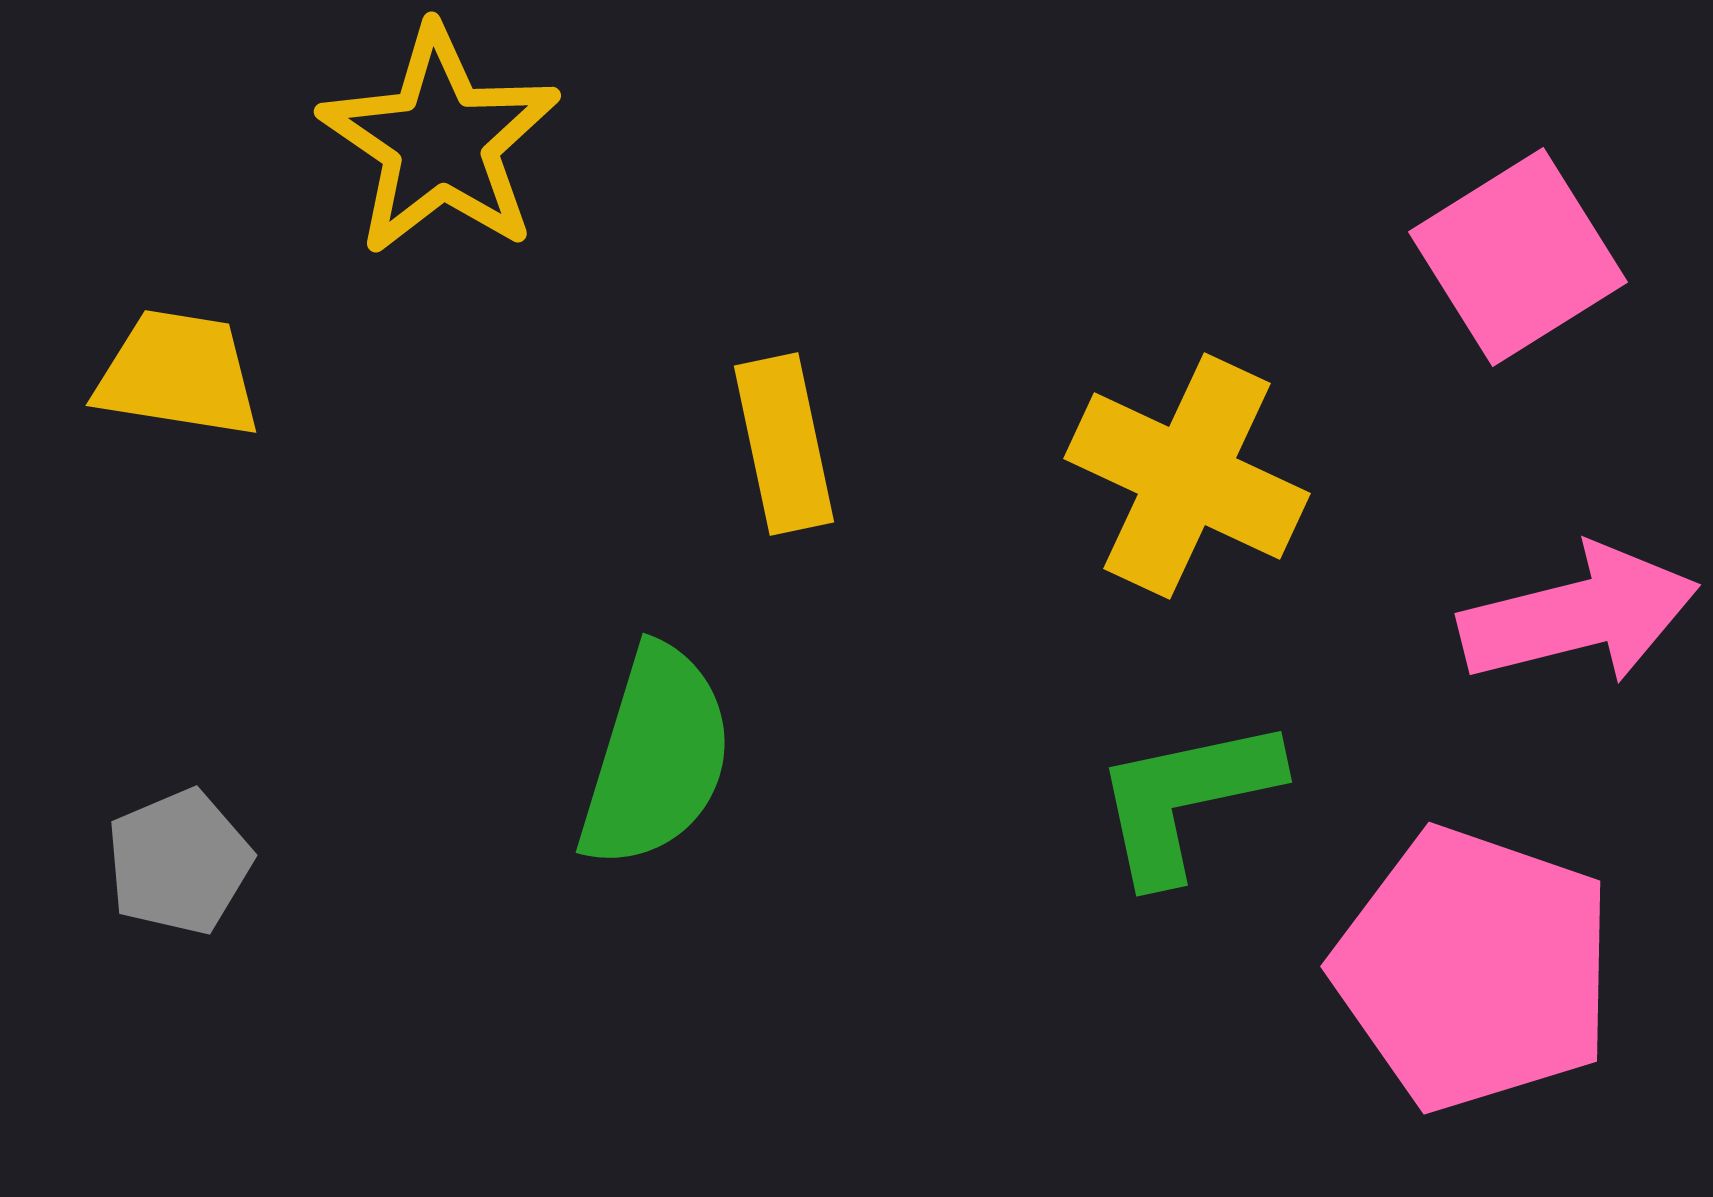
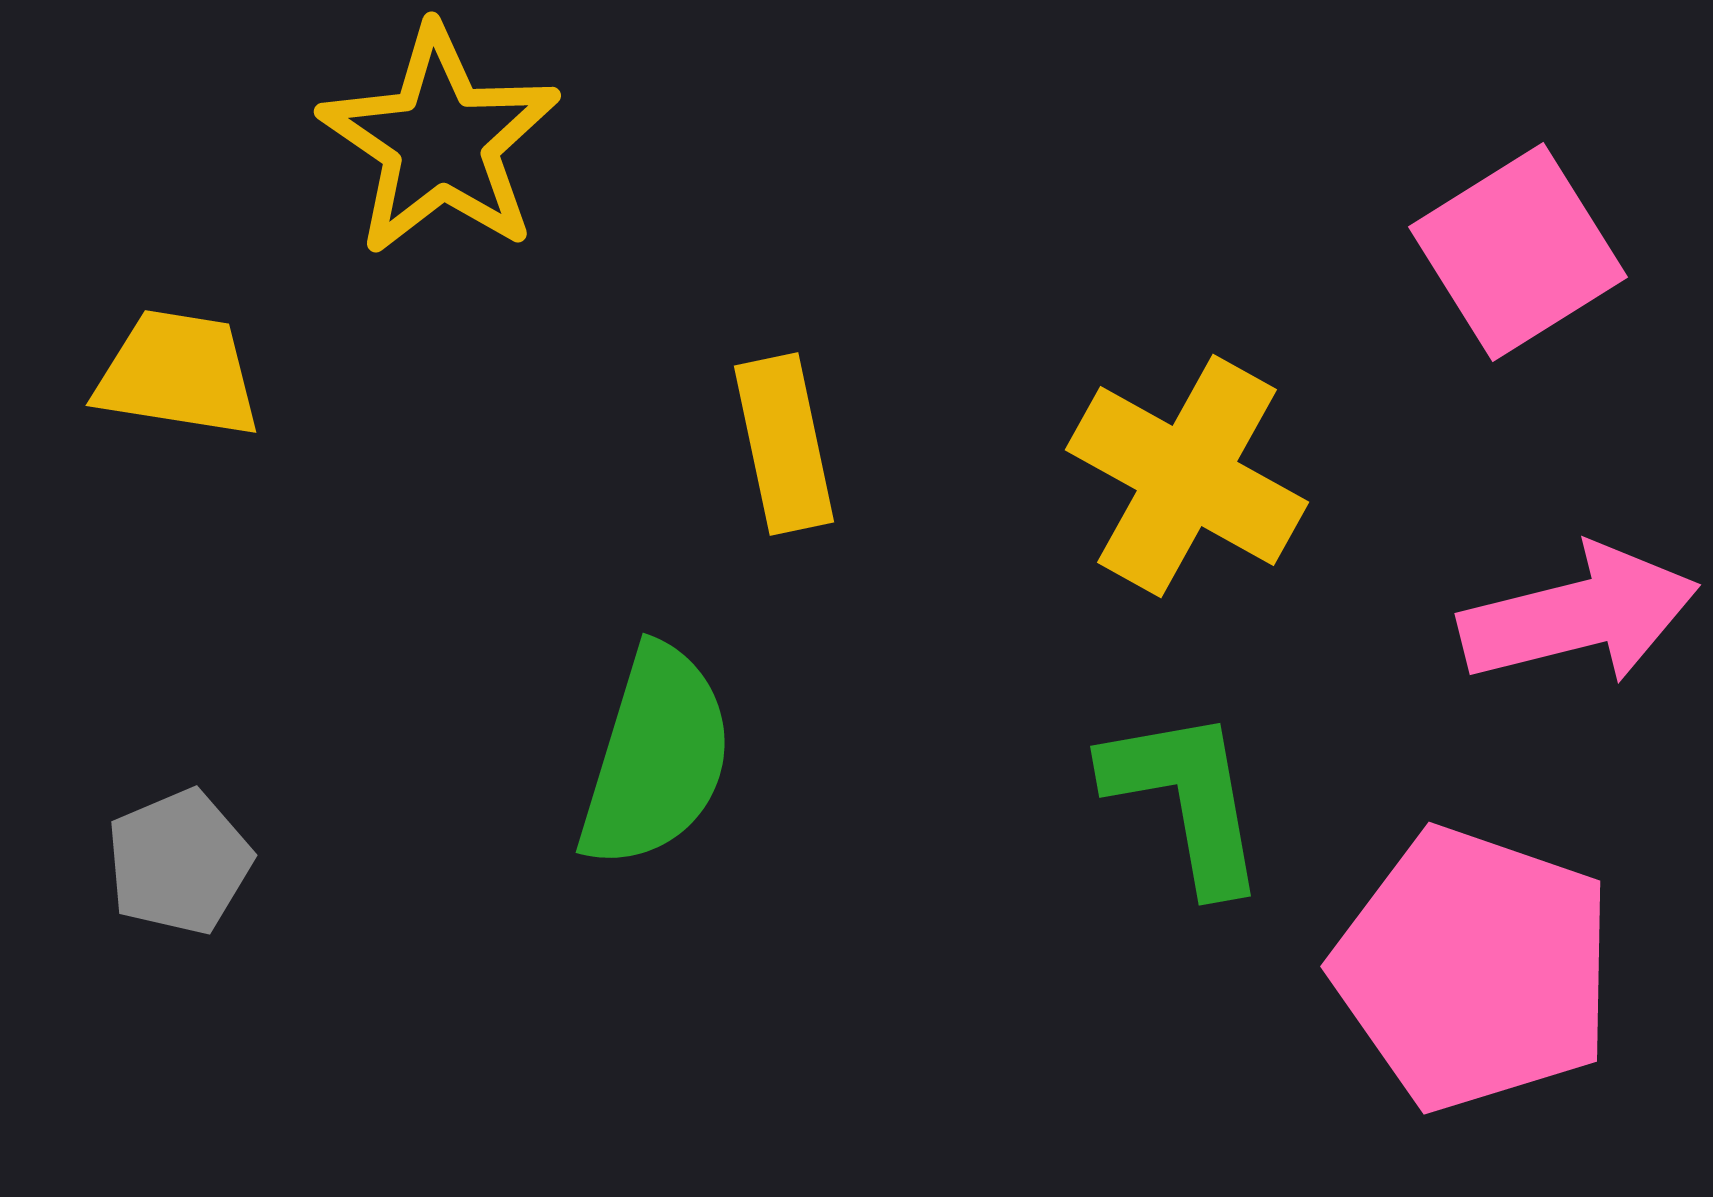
pink square: moved 5 px up
yellow cross: rotated 4 degrees clockwise
green L-shape: rotated 92 degrees clockwise
